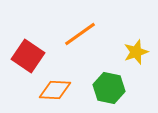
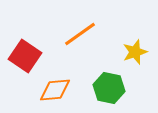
yellow star: moved 1 px left
red square: moved 3 px left
orange diamond: rotated 8 degrees counterclockwise
